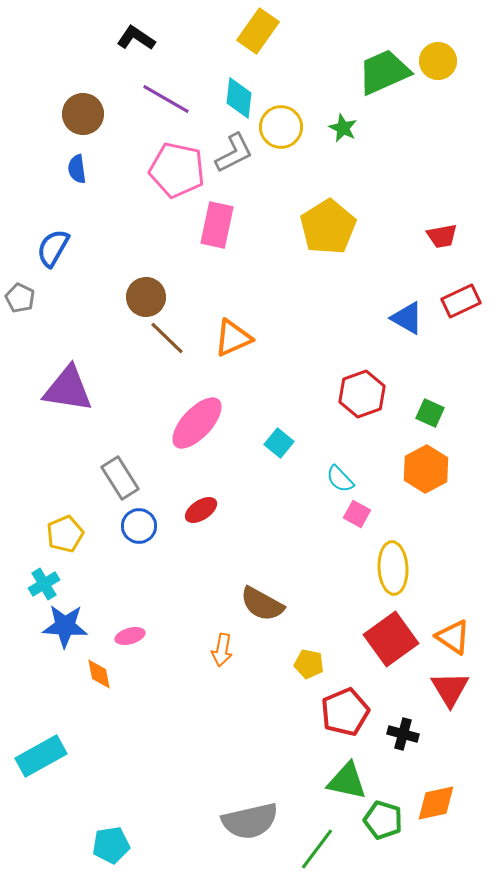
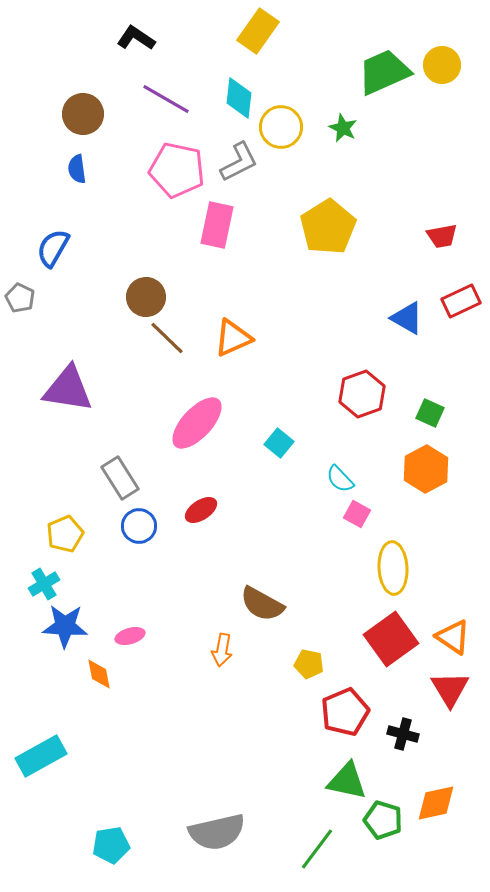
yellow circle at (438, 61): moved 4 px right, 4 px down
gray L-shape at (234, 153): moved 5 px right, 9 px down
gray semicircle at (250, 821): moved 33 px left, 11 px down
